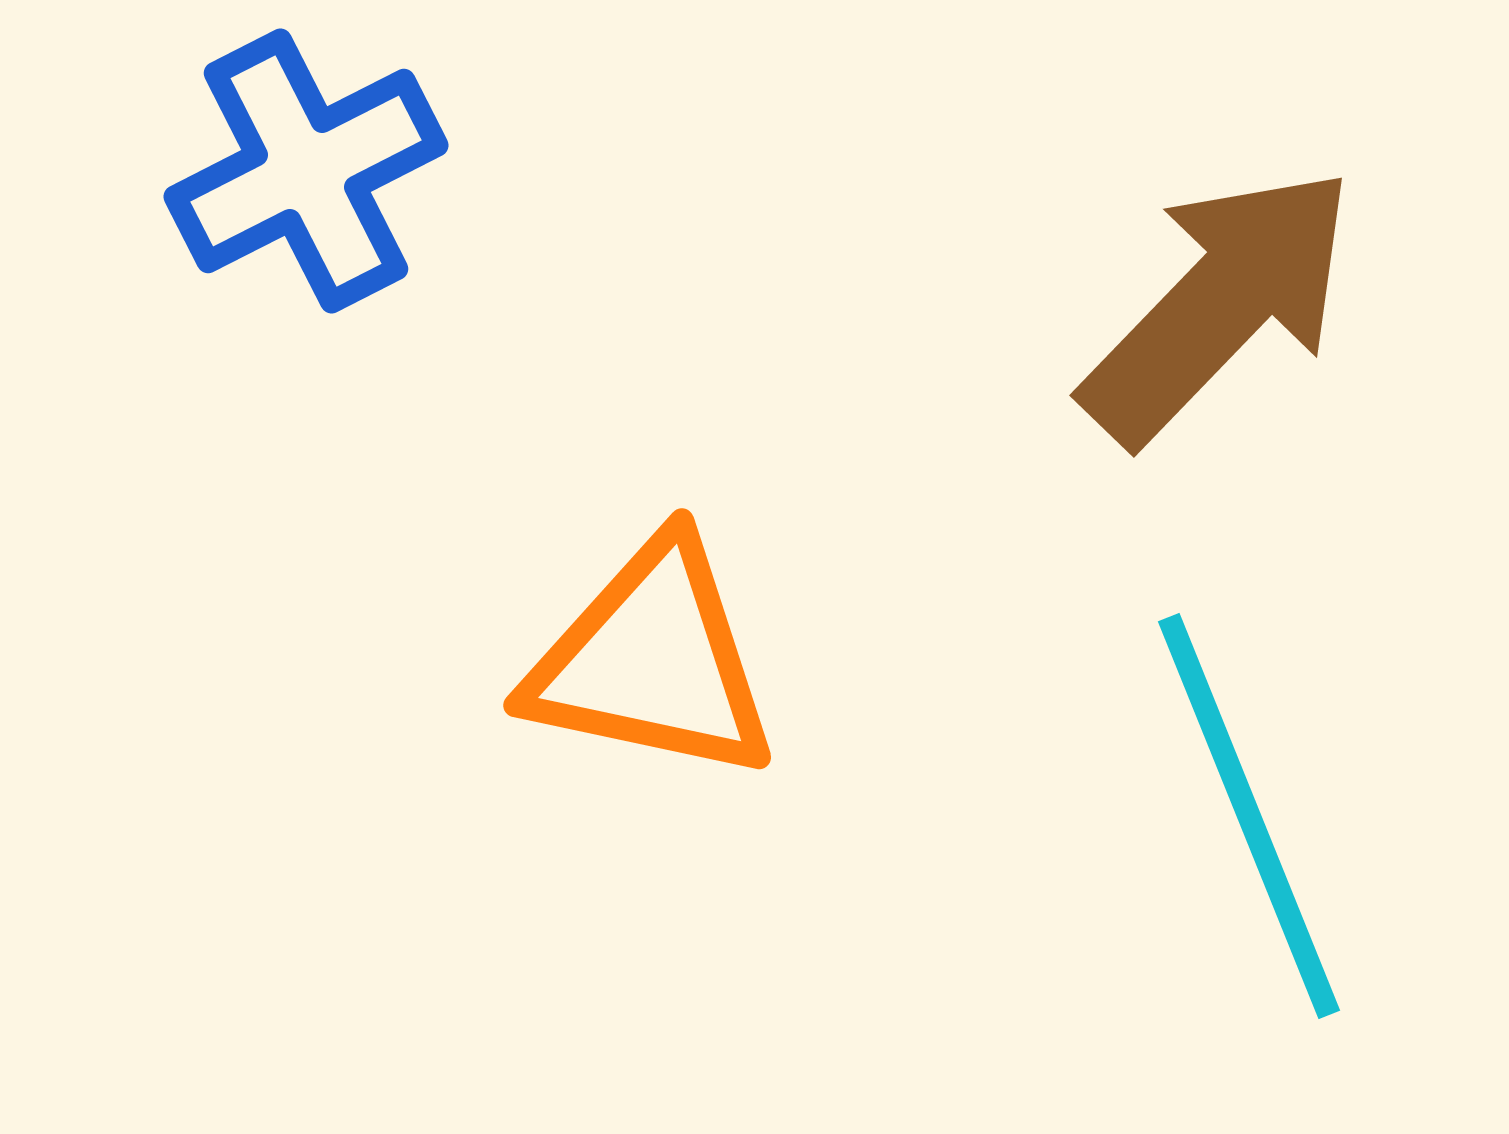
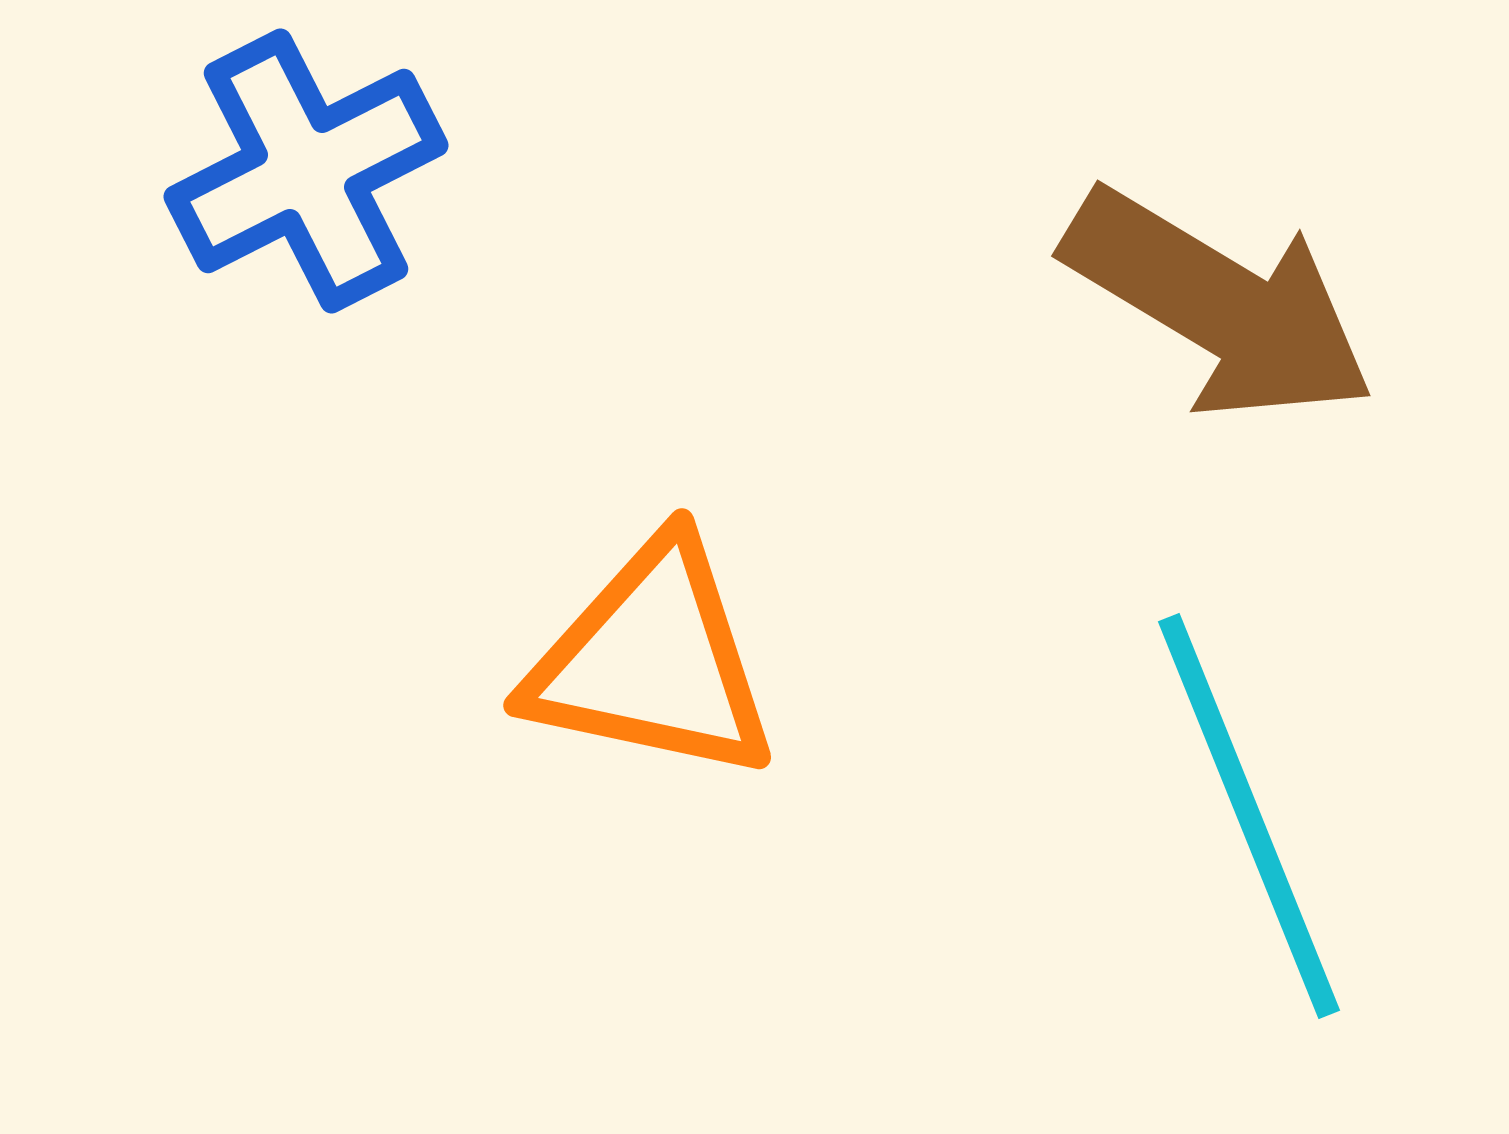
brown arrow: rotated 77 degrees clockwise
